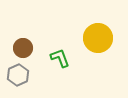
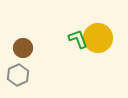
green L-shape: moved 18 px right, 19 px up
